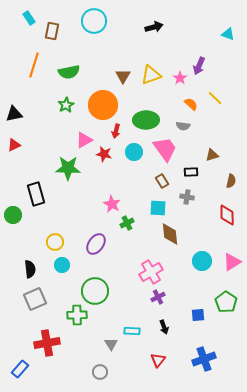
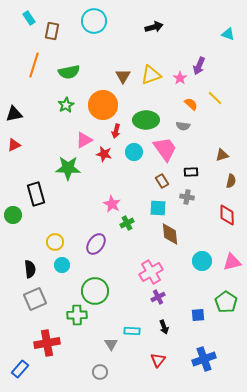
brown triangle at (212, 155): moved 10 px right
pink triangle at (232, 262): rotated 18 degrees clockwise
